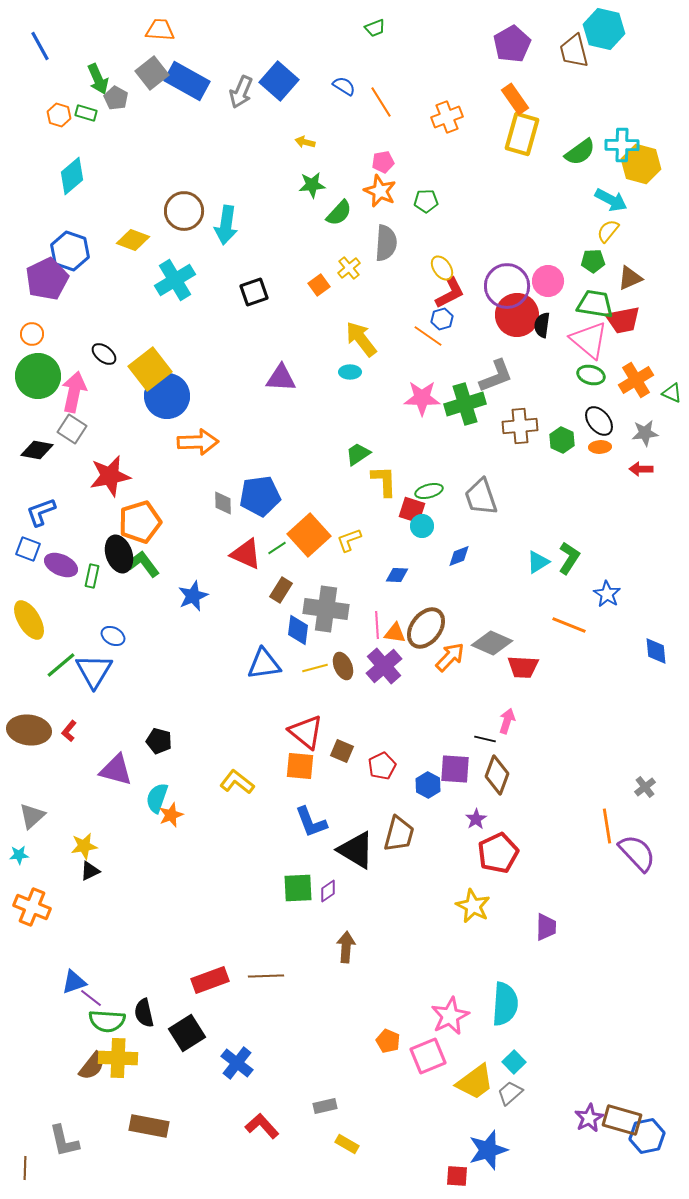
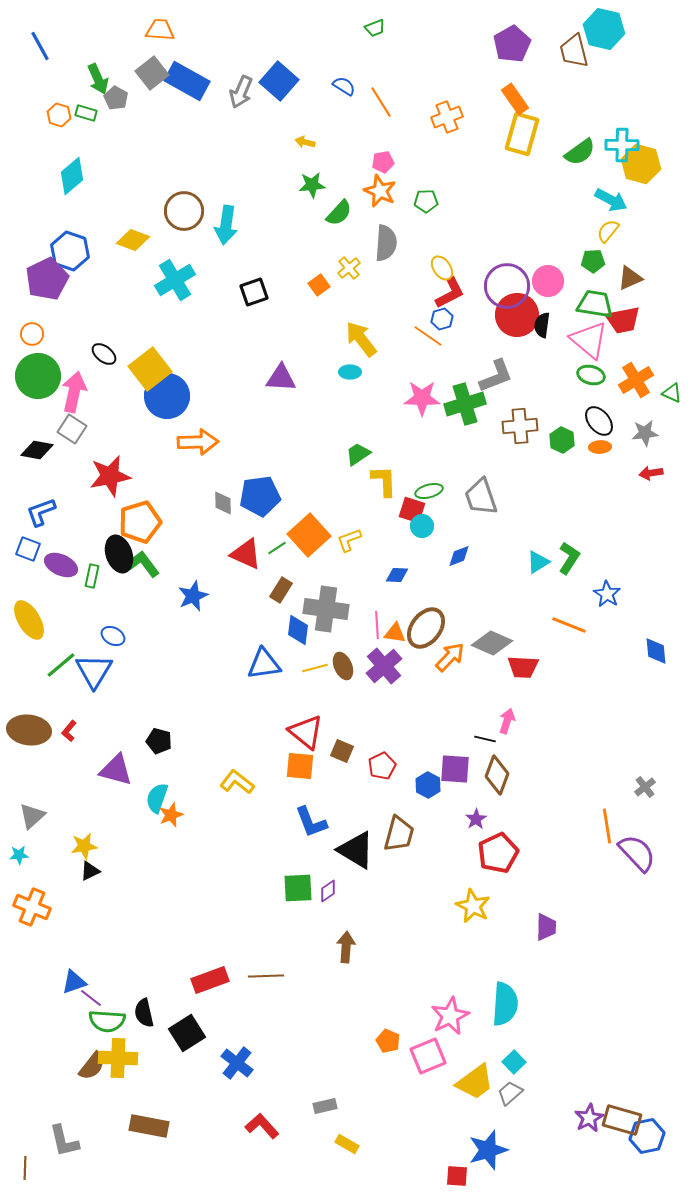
red arrow at (641, 469): moved 10 px right, 4 px down; rotated 10 degrees counterclockwise
